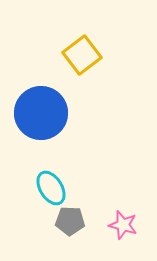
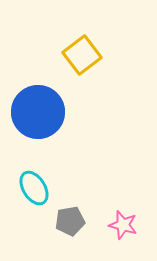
blue circle: moved 3 px left, 1 px up
cyan ellipse: moved 17 px left
gray pentagon: rotated 12 degrees counterclockwise
